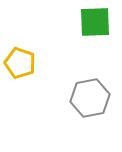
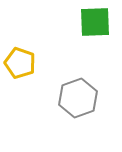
gray hexagon: moved 12 px left; rotated 9 degrees counterclockwise
